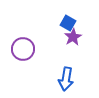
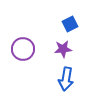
blue square: moved 2 px right, 1 px down; rotated 35 degrees clockwise
purple star: moved 10 px left, 12 px down; rotated 24 degrees clockwise
